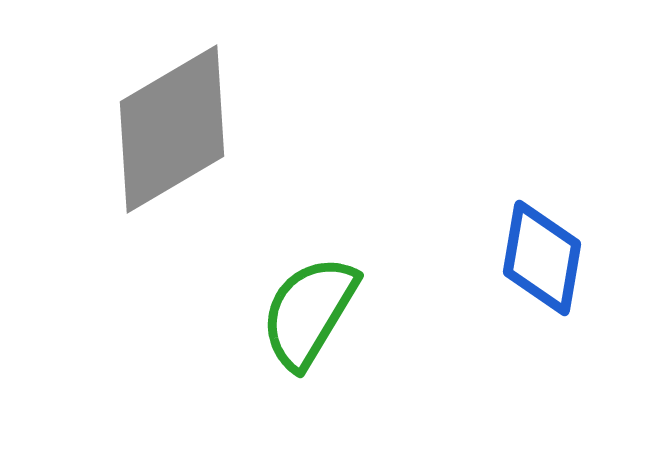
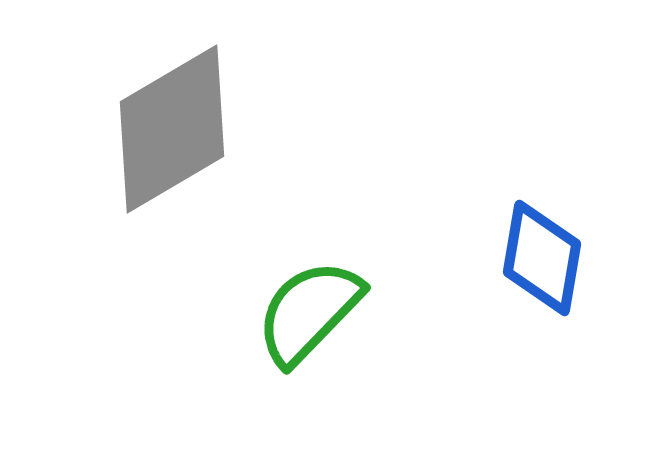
green semicircle: rotated 13 degrees clockwise
